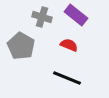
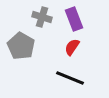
purple rectangle: moved 2 px left, 4 px down; rotated 30 degrees clockwise
red semicircle: moved 3 px right, 2 px down; rotated 78 degrees counterclockwise
black line: moved 3 px right
